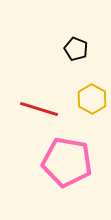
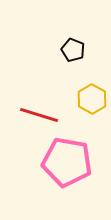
black pentagon: moved 3 px left, 1 px down
red line: moved 6 px down
